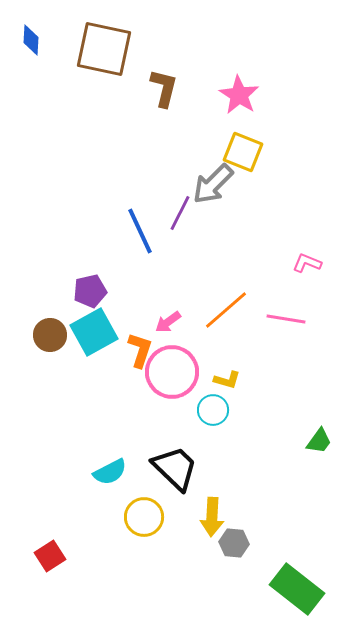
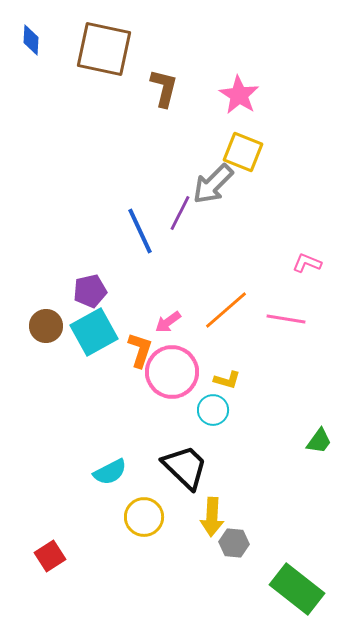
brown circle: moved 4 px left, 9 px up
black trapezoid: moved 10 px right, 1 px up
